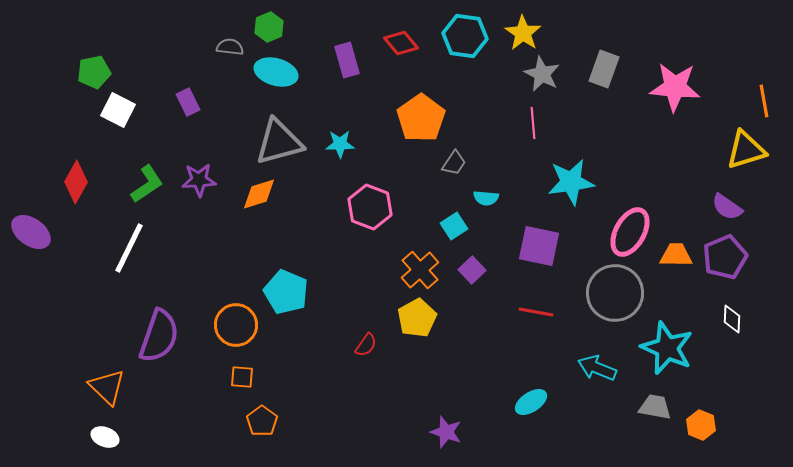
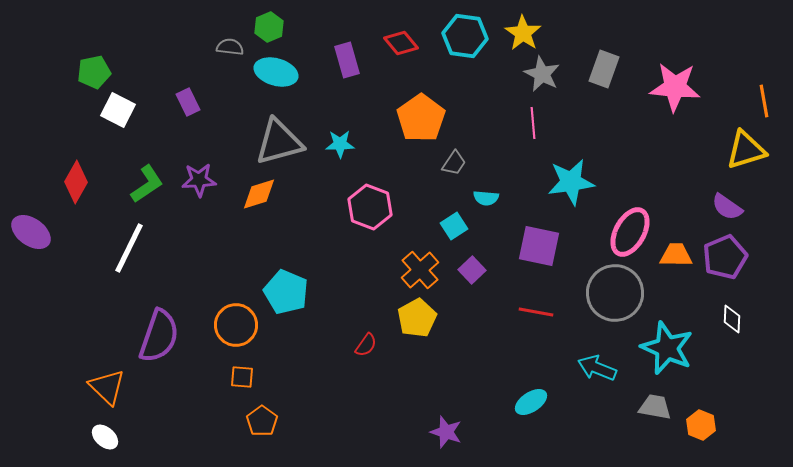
white ellipse at (105, 437): rotated 20 degrees clockwise
